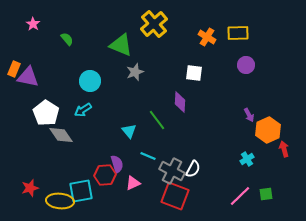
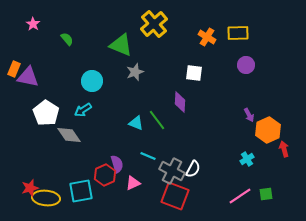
cyan circle: moved 2 px right
cyan triangle: moved 7 px right, 8 px up; rotated 28 degrees counterclockwise
gray diamond: moved 8 px right
red hexagon: rotated 20 degrees counterclockwise
pink line: rotated 10 degrees clockwise
yellow ellipse: moved 14 px left, 3 px up
